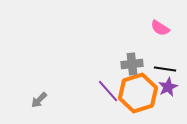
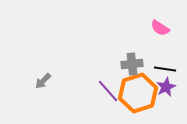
purple star: moved 2 px left
gray arrow: moved 4 px right, 19 px up
